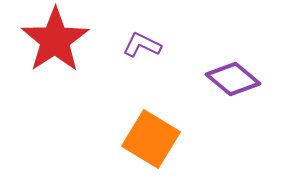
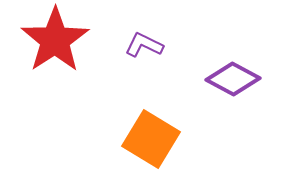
purple L-shape: moved 2 px right
purple diamond: rotated 12 degrees counterclockwise
